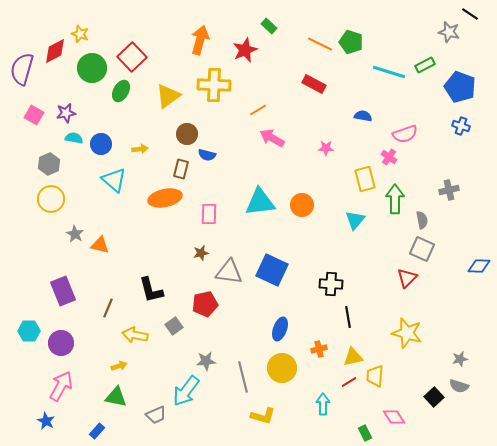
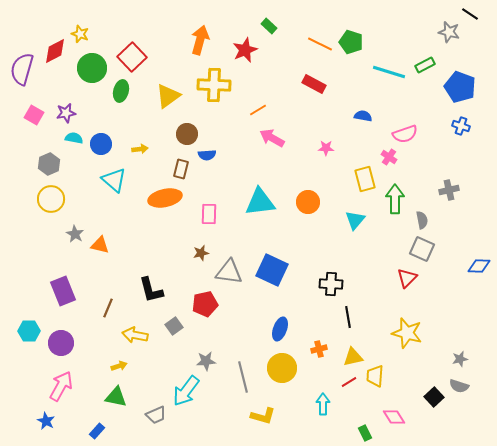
green ellipse at (121, 91): rotated 15 degrees counterclockwise
blue semicircle at (207, 155): rotated 18 degrees counterclockwise
orange circle at (302, 205): moved 6 px right, 3 px up
